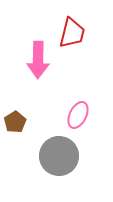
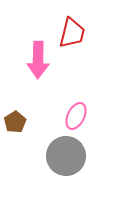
pink ellipse: moved 2 px left, 1 px down
gray circle: moved 7 px right
